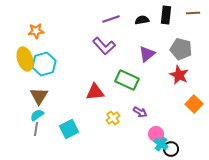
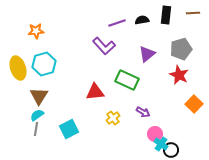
purple line: moved 6 px right, 4 px down
gray pentagon: rotated 30 degrees counterclockwise
yellow ellipse: moved 7 px left, 9 px down
purple arrow: moved 3 px right
pink circle: moved 1 px left
black circle: moved 1 px down
